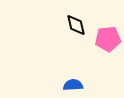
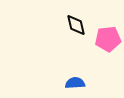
blue semicircle: moved 2 px right, 2 px up
